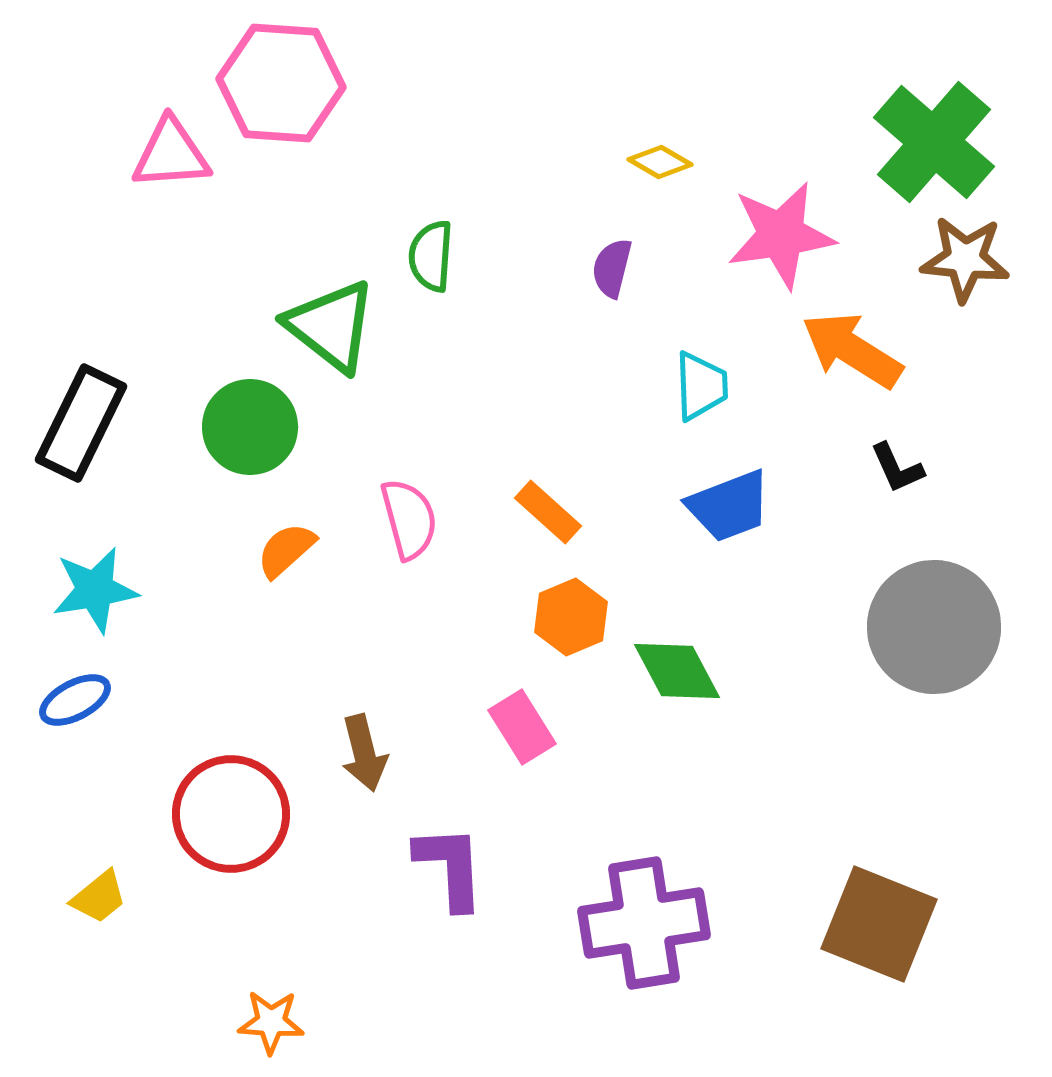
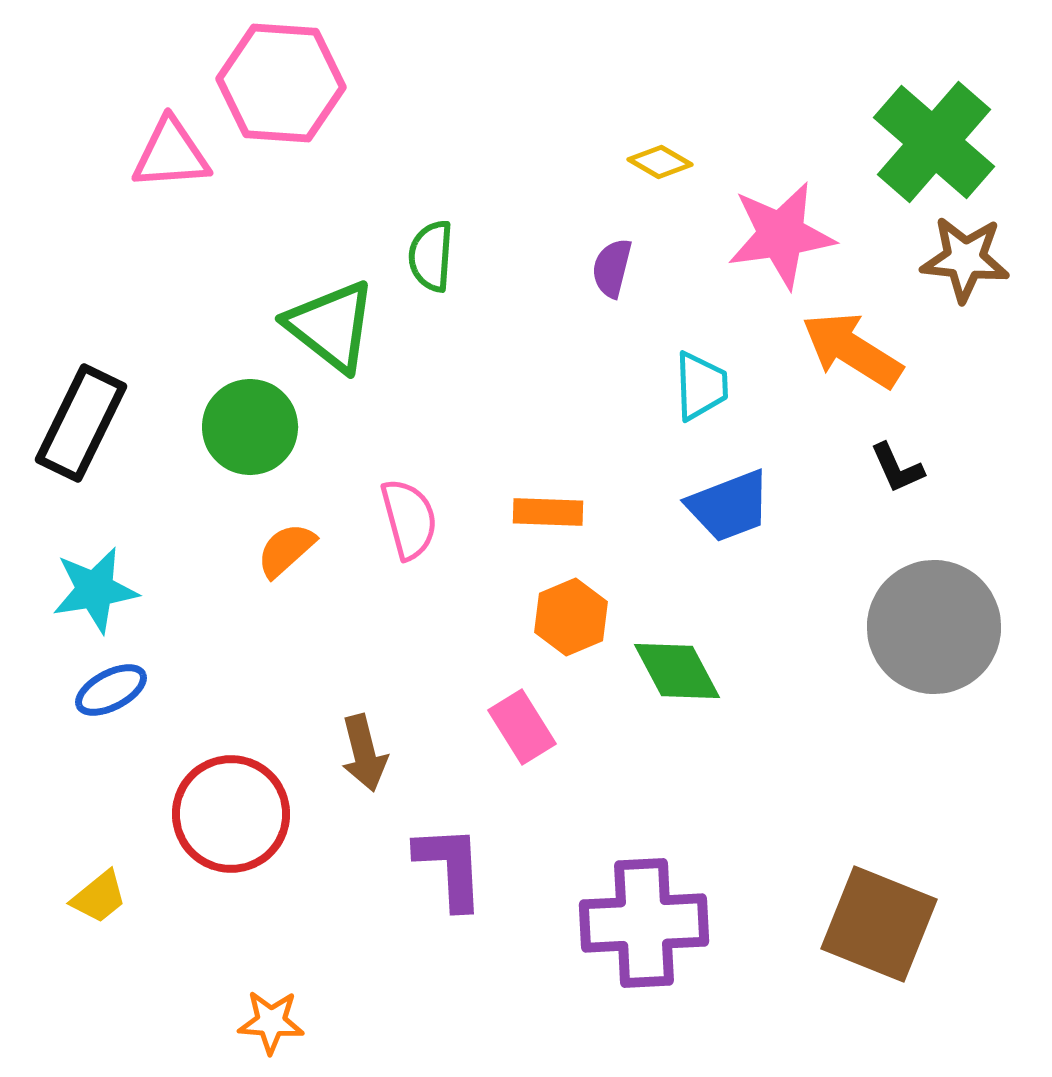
orange rectangle: rotated 40 degrees counterclockwise
blue ellipse: moved 36 px right, 10 px up
purple cross: rotated 6 degrees clockwise
